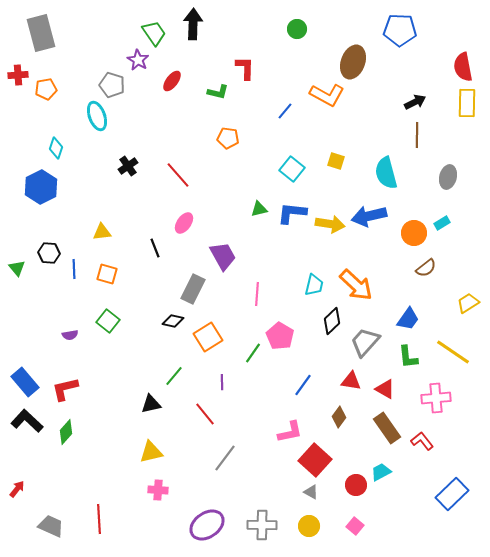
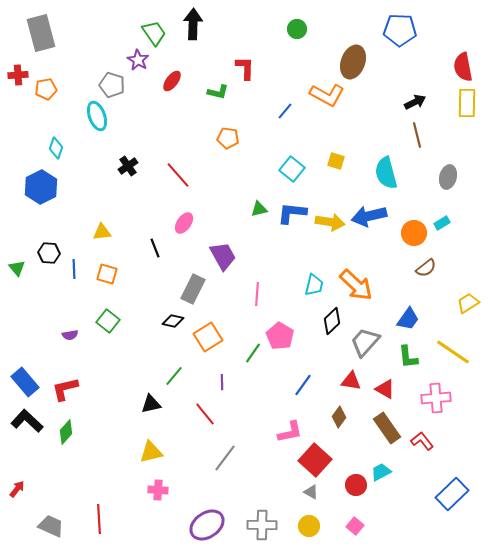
brown line at (417, 135): rotated 15 degrees counterclockwise
yellow arrow at (330, 224): moved 2 px up
